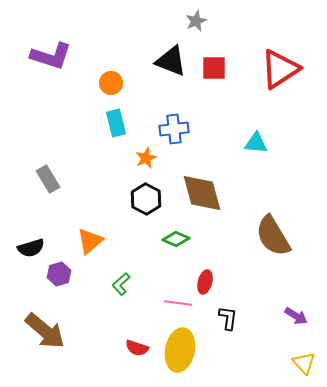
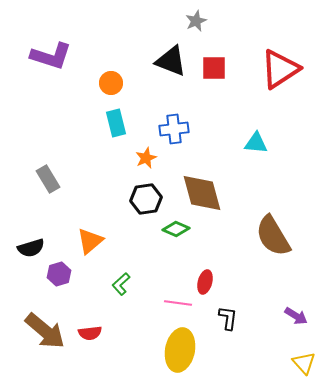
black hexagon: rotated 24 degrees clockwise
green diamond: moved 10 px up
red semicircle: moved 47 px left, 15 px up; rotated 25 degrees counterclockwise
